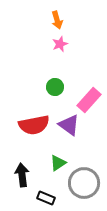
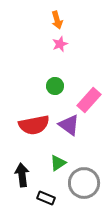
green circle: moved 1 px up
